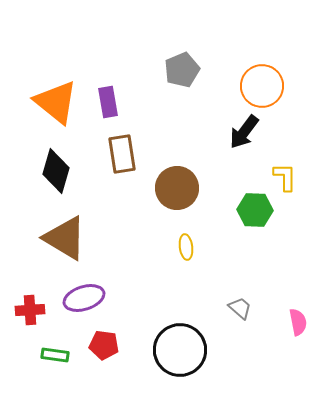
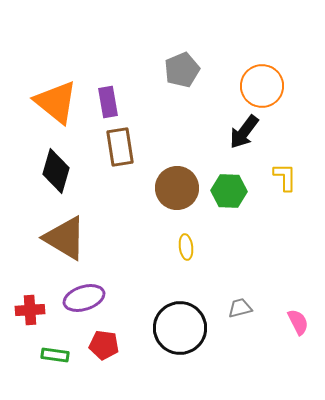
brown rectangle: moved 2 px left, 7 px up
green hexagon: moved 26 px left, 19 px up
gray trapezoid: rotated 55 degrees counterclockwise
pink semicircle: rotated 16 degrees counterclockwise
black circle: moved 22 px up
